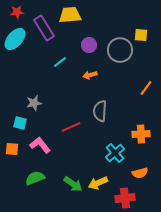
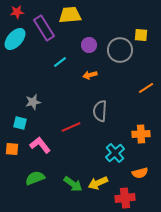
orange line: rotated 21 degrees clockwise
gray star: moved 1 px left, 1 px up
